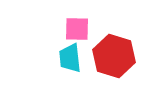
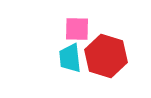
red hexagon: moved 8 px left
